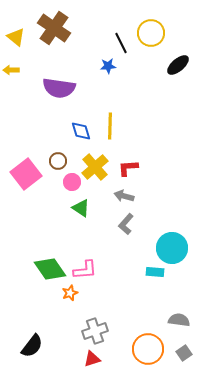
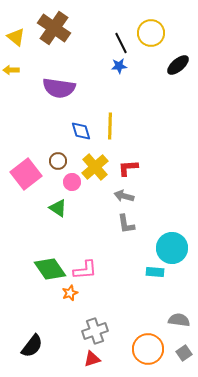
blue star: moved 11 px right
green triangle: moved 23 px left
gray L-shape: rotated 50 degrees counterclockwise
